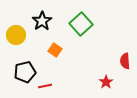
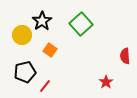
yellow circle: moved 6 px right
orange square: moved 5 px left
red semicircle: moved 5 px up
red line: rotated 40 degrees counterclockwise
